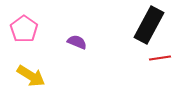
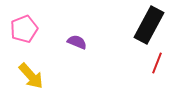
pink pentagon: rotated 16 degrees clockwise
red line: moved 3 px left, 5 px down; rotated 60 degrees counterclockwise
yellow arrow: rotated 16 degrees clockwise
